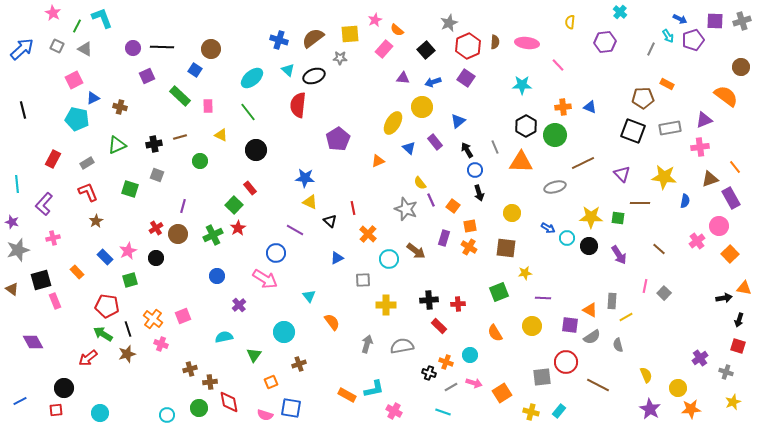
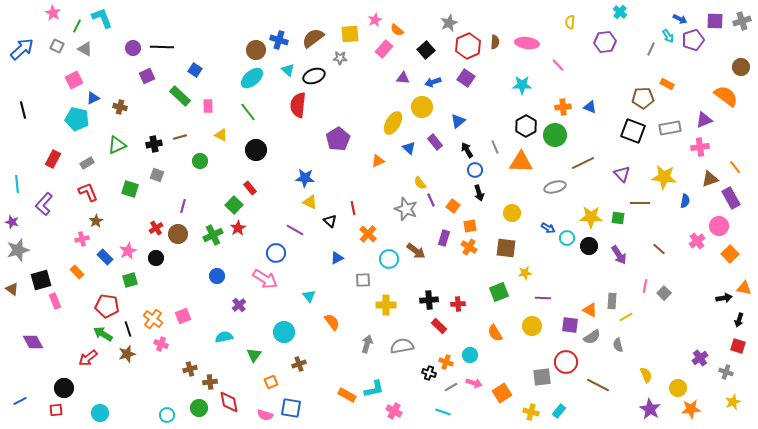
brown circle at (211, 49): moved 45 px right, 1 px down
pink cross at (53, 238): moved 29 px right, 1 px down
